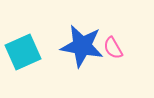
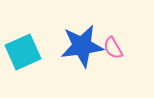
blue star: rotated 18 degrees counterclockwise
